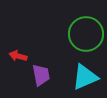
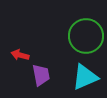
green circle: moved 2 px down
red arrow: moved 2 px right, 1 px up
